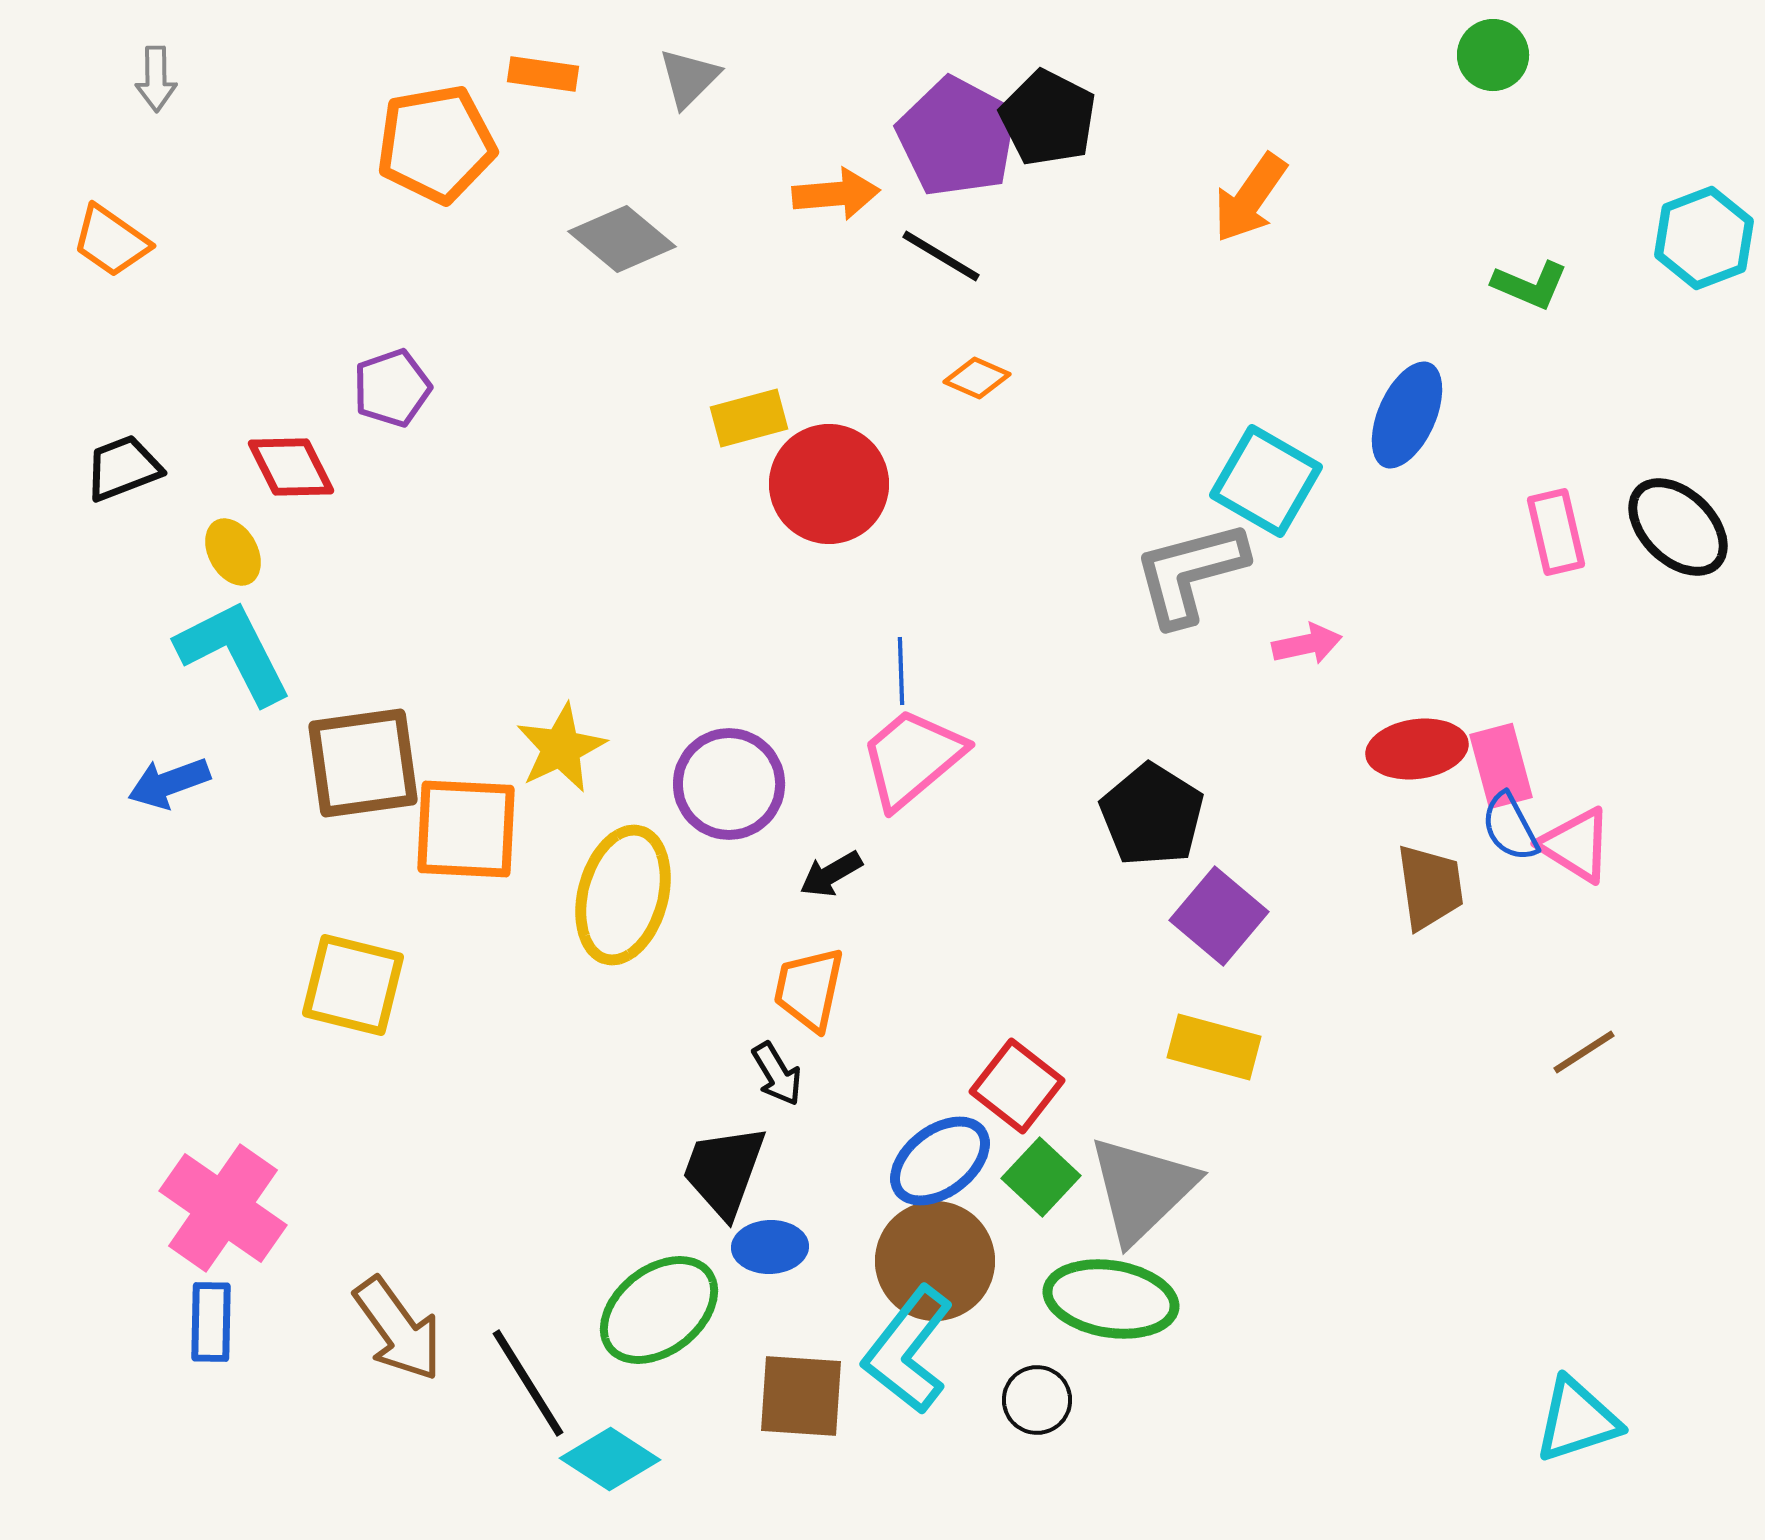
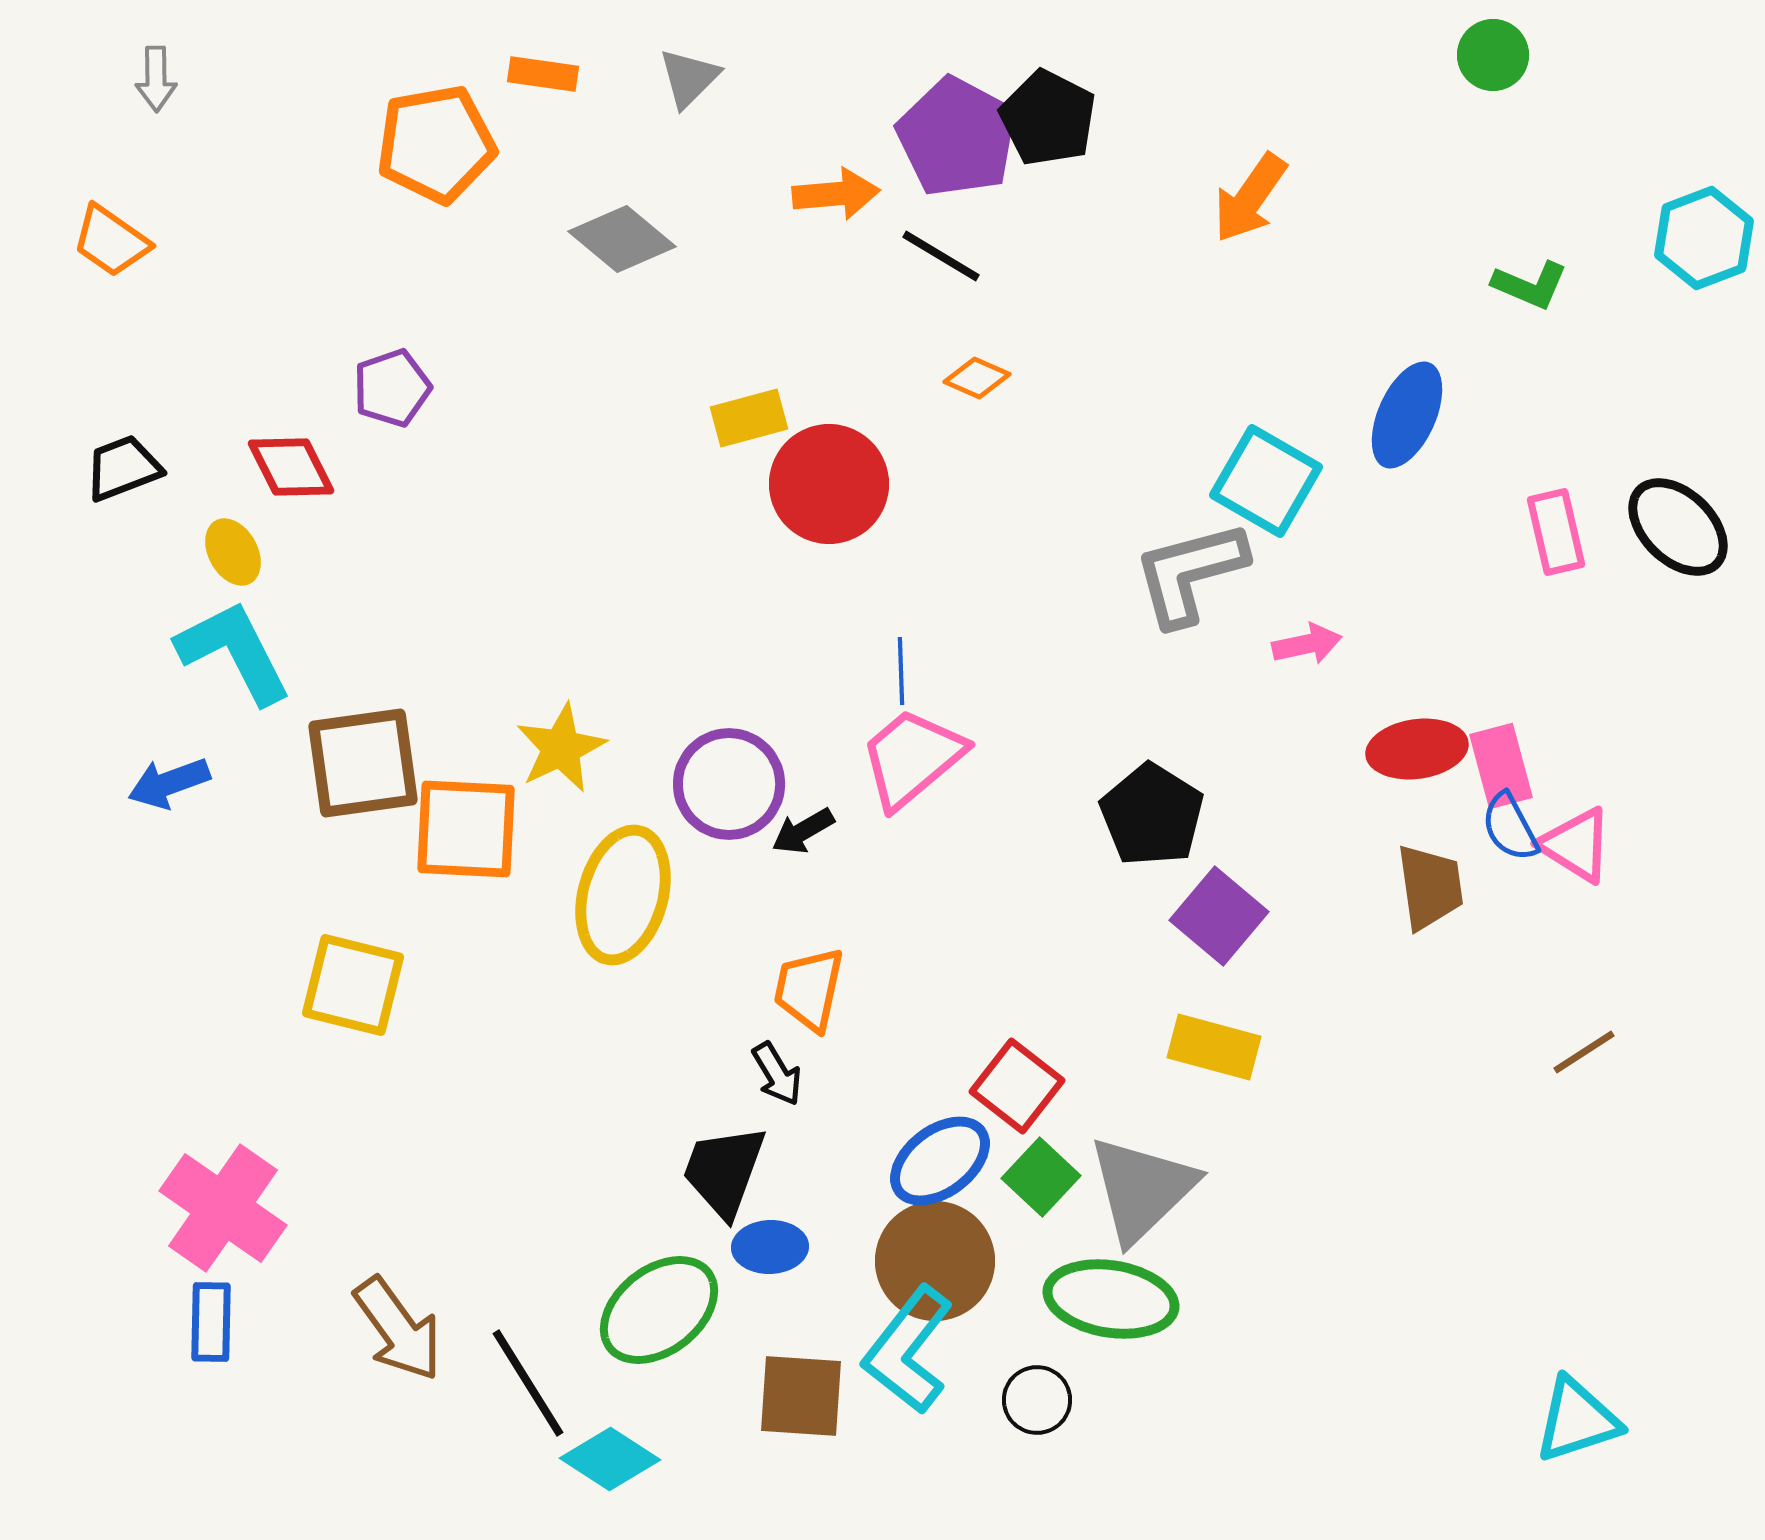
black arrow at (831, 874): moved 28 px left, 43 px up
